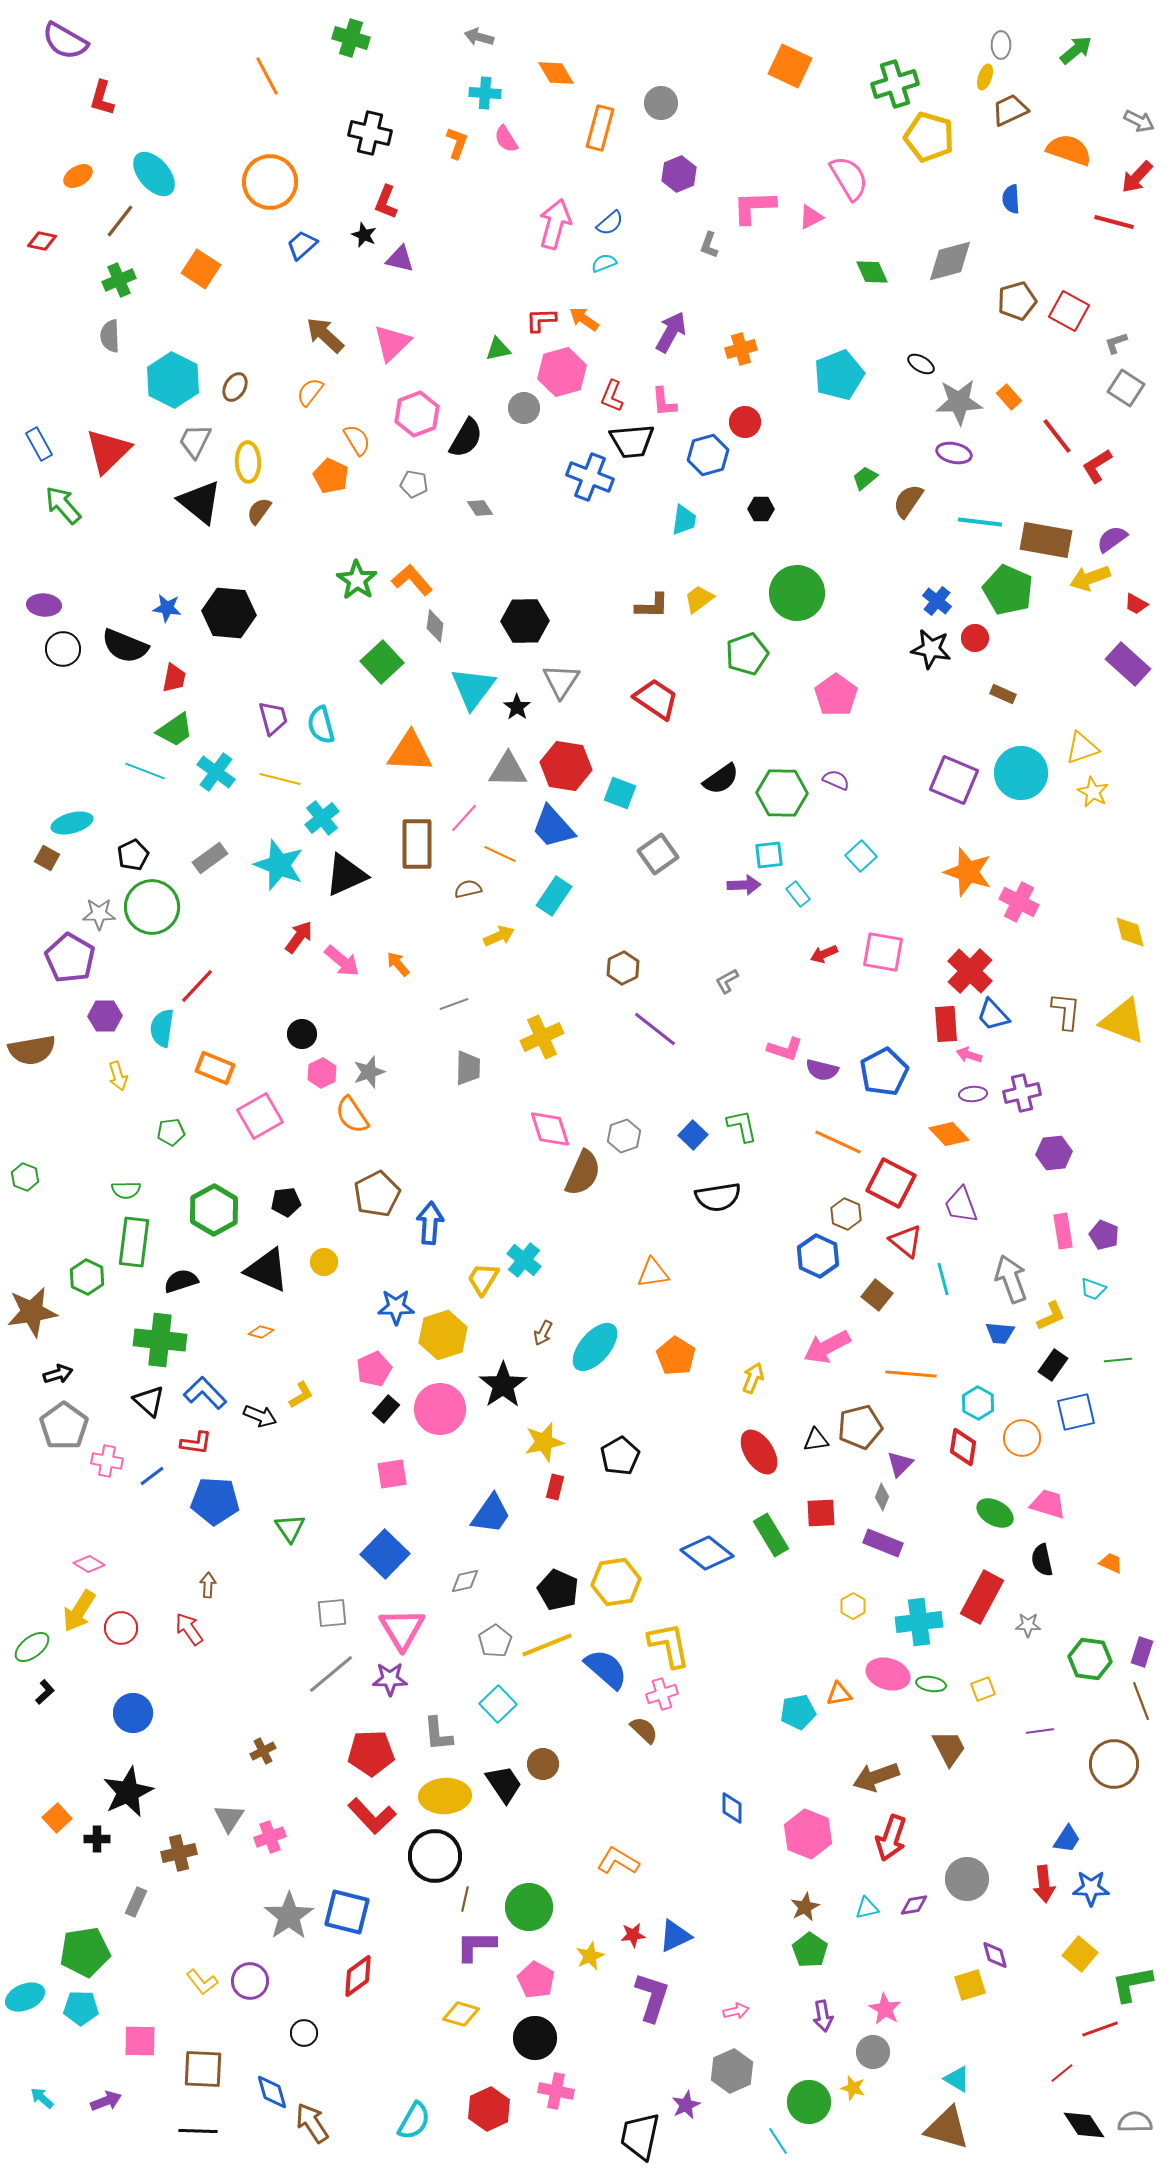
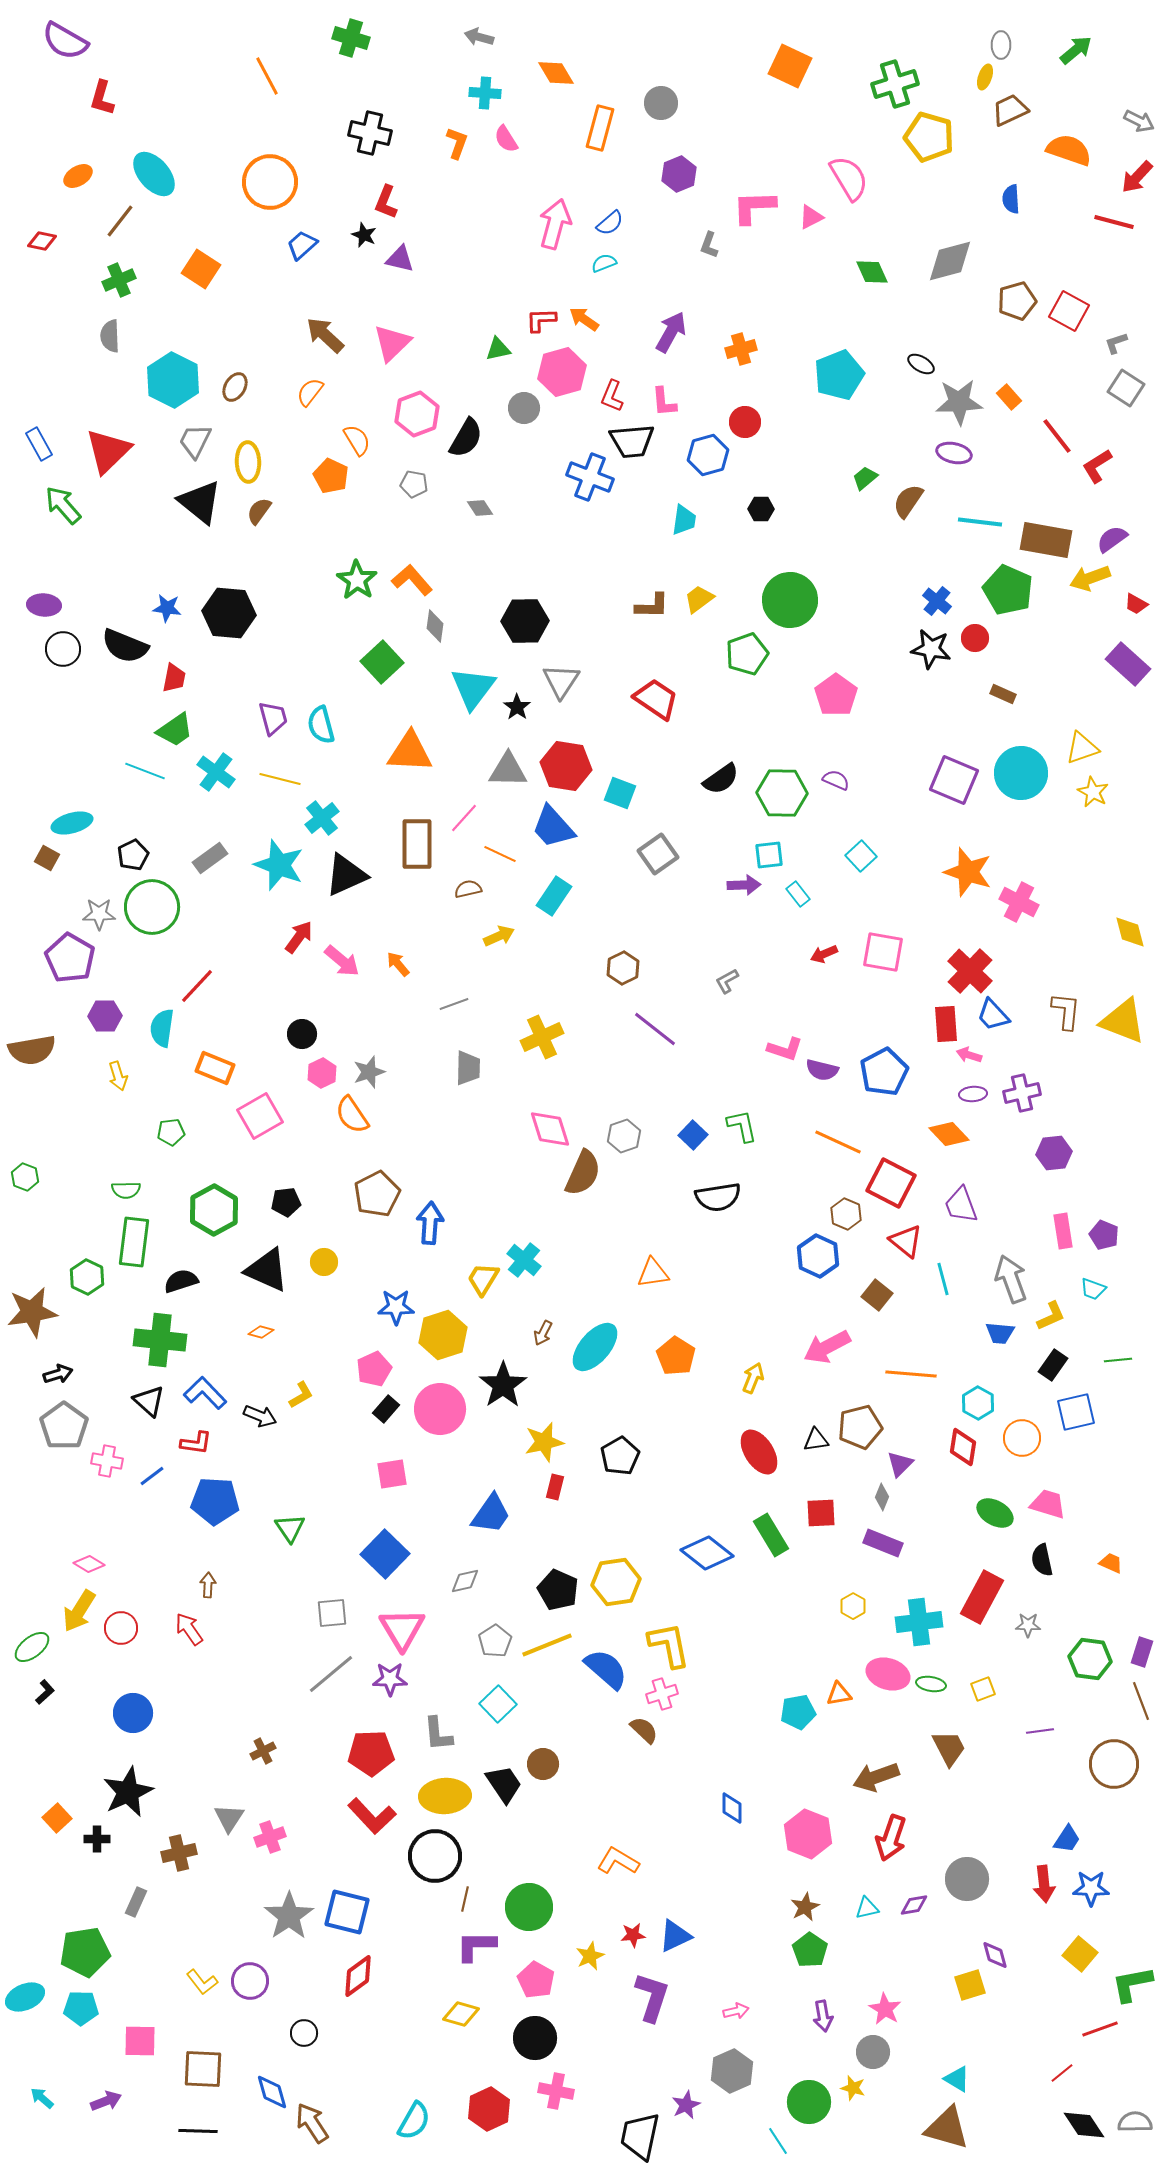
green circle at (797, 593): moved 7 px left, 7 px down
